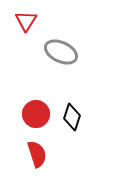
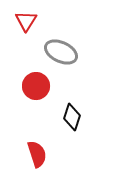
red circle: moved 28 px up
